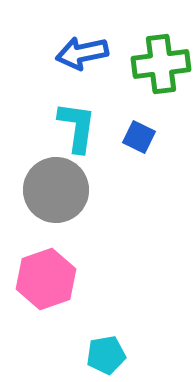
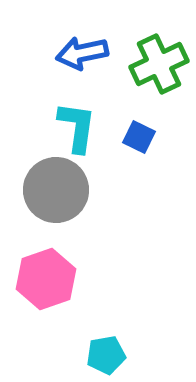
green cross: moved 2 px left; rotated 18 degrees counterclockwise
